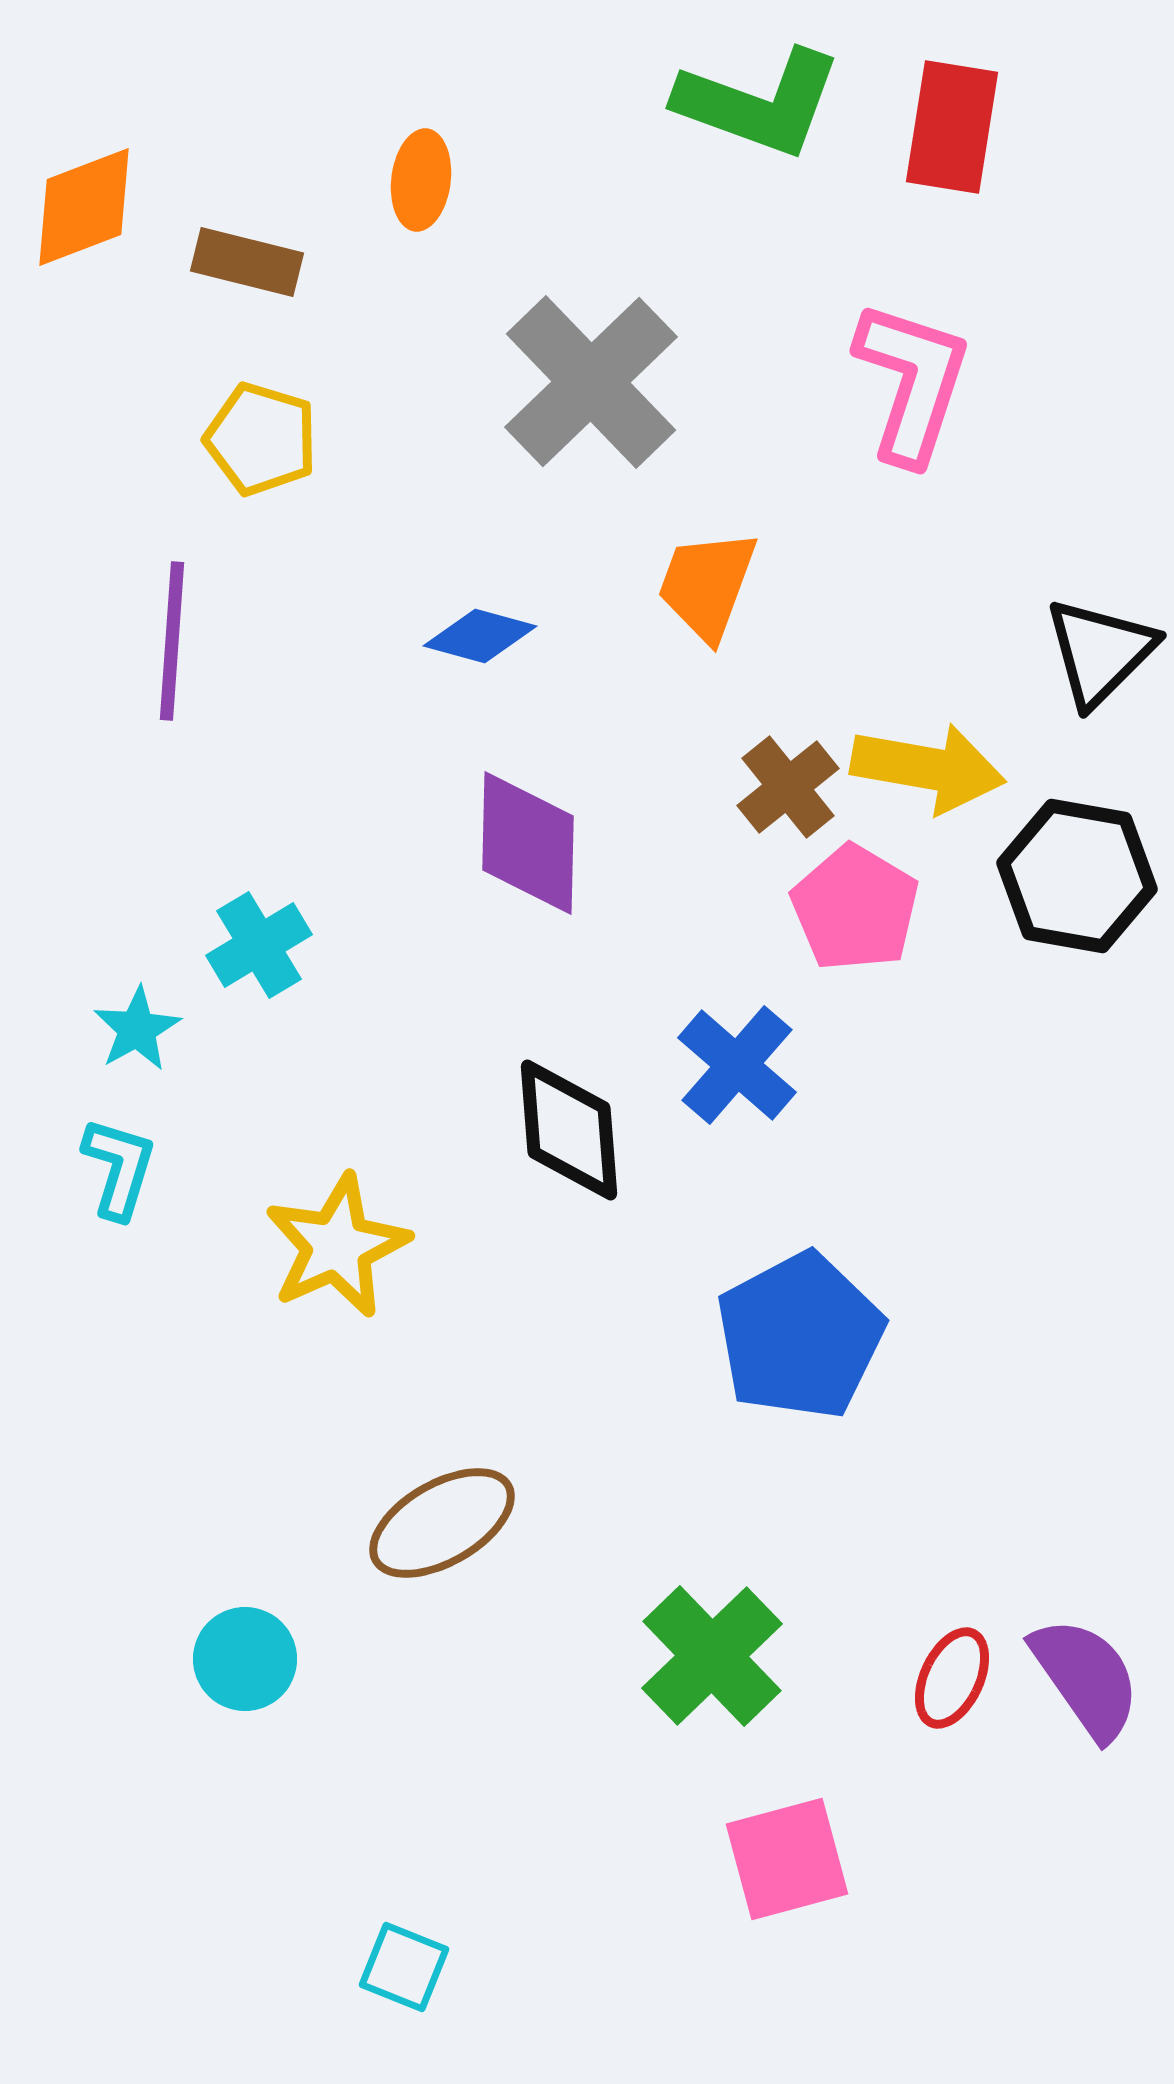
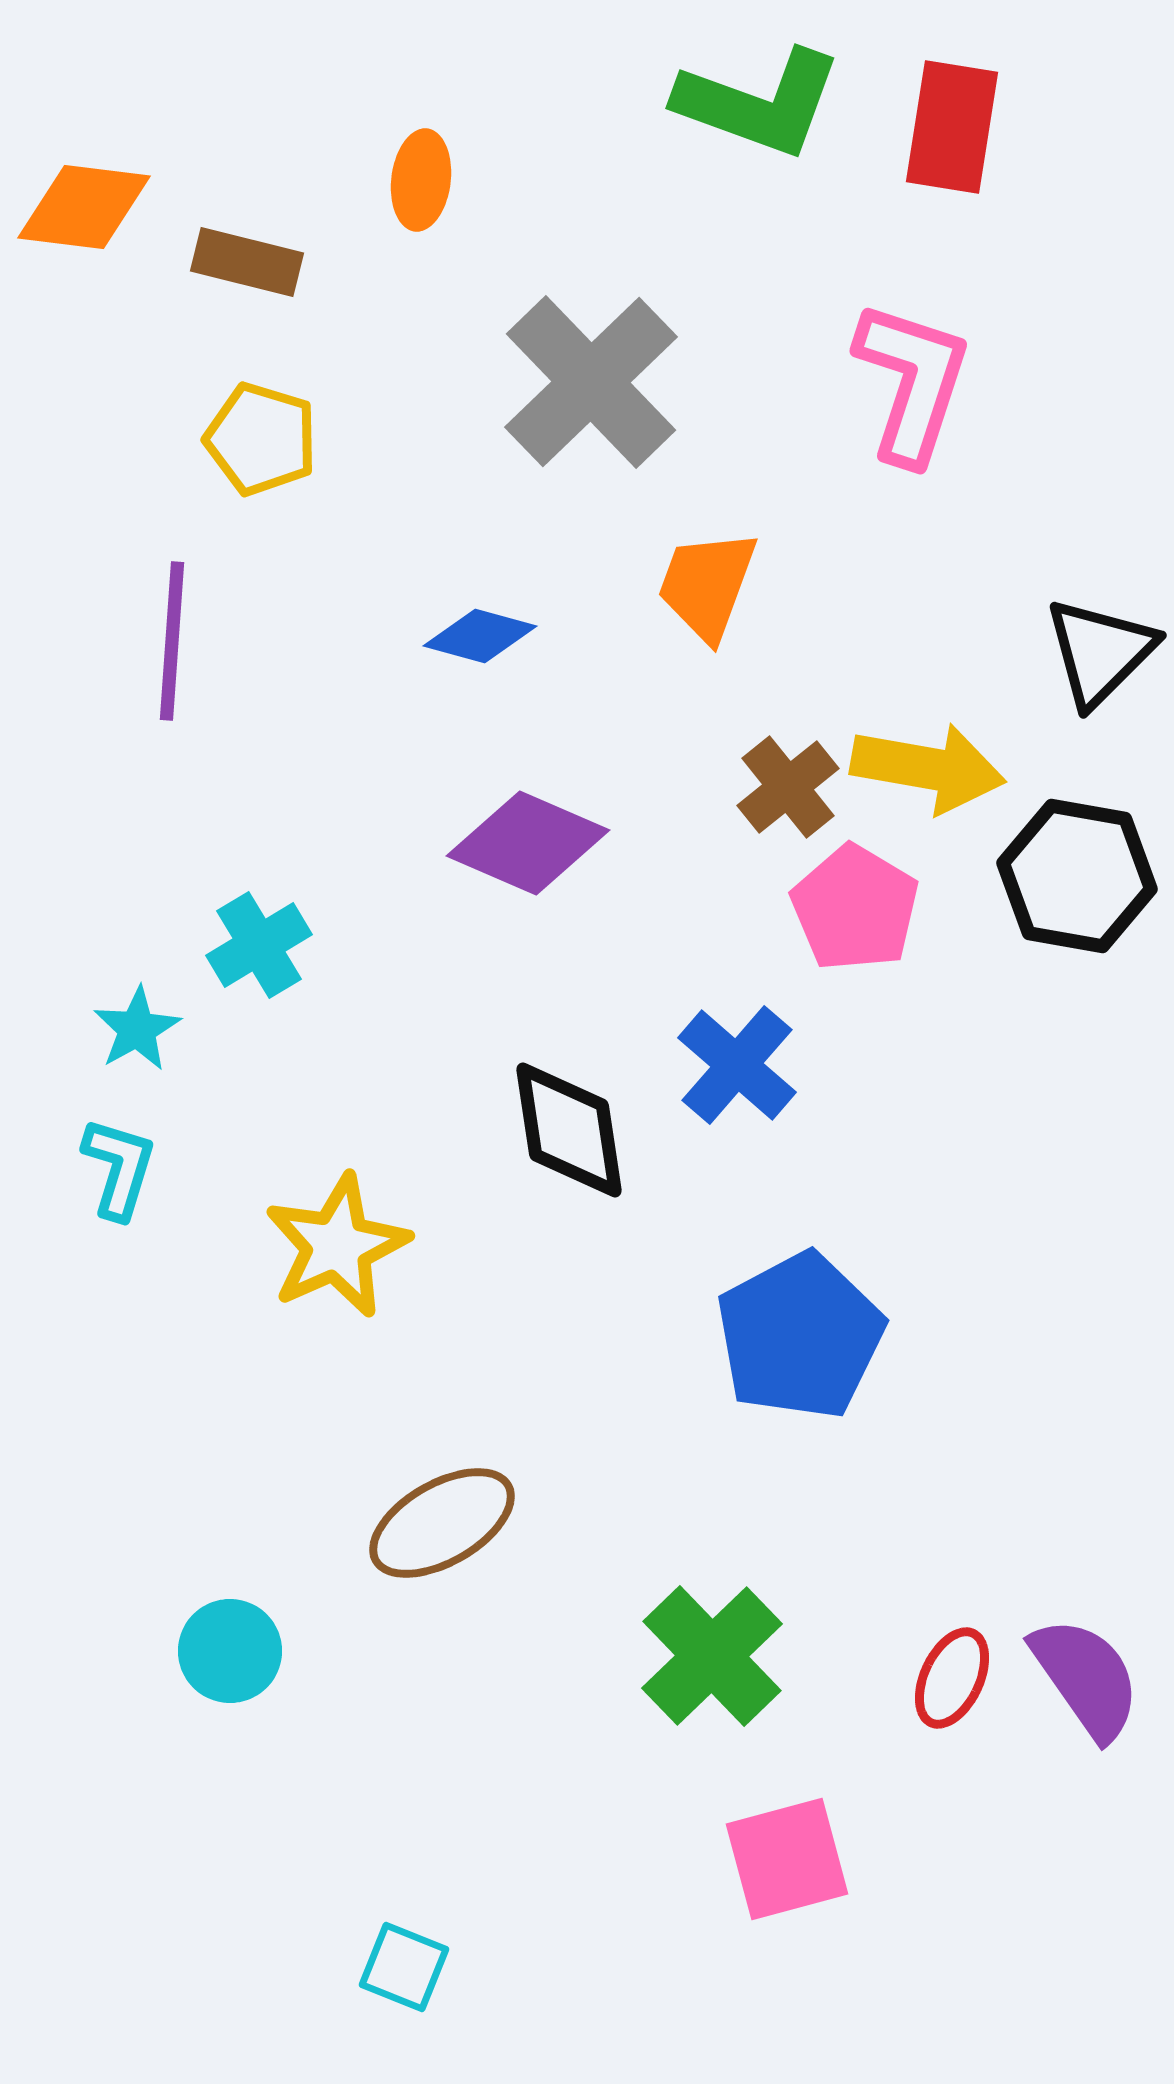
orange diamond: rotated 28 degrees clockwise
purple diamond: rotated 68 degrees counterclockwise
black diamond: rotated 4 degrees counterclockwise
cyan circle: moved 15 px left, 8 px up
